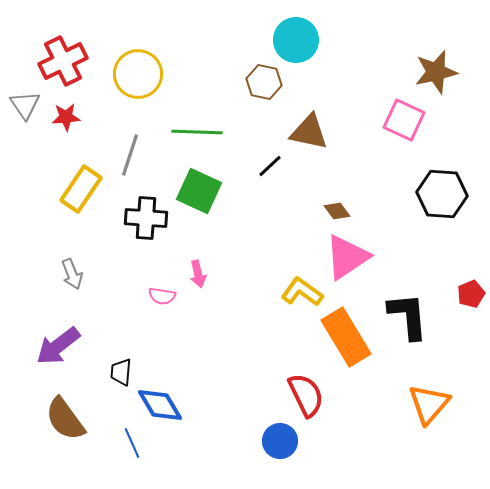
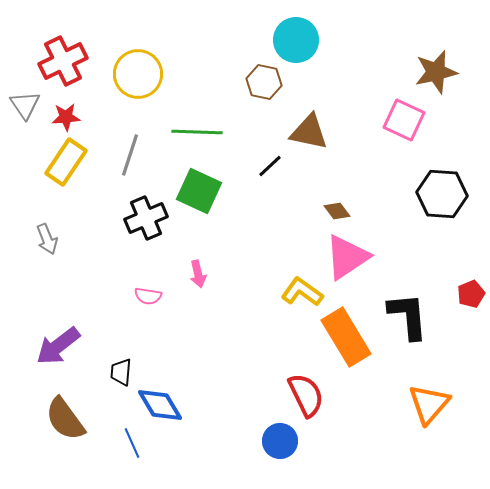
yellow rectangle: moved 15 px left, 27 px up
black cross: rotated 27 degrees counterclockwise
gray arrow: moved 25 px left, 35 px up
pink semicircle: moved 14 px left
